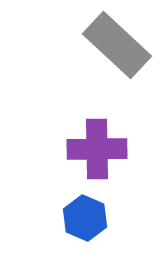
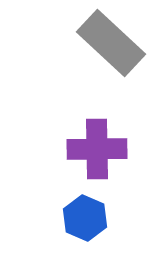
gray rectangle: moved 6 px left, 2 px up
